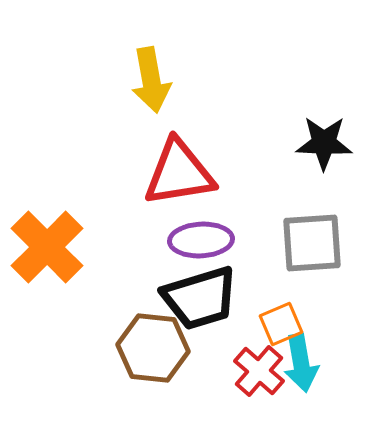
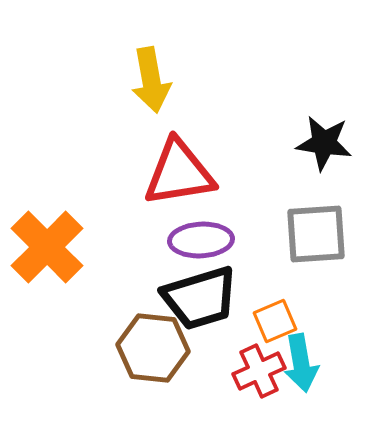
black star: rotated 6 degrees clockwise
gray square: moved 4 px right, 9 px up
orange square: moved 6 px left, 3 px up
red cross: rotated 24 degrees clockwise
